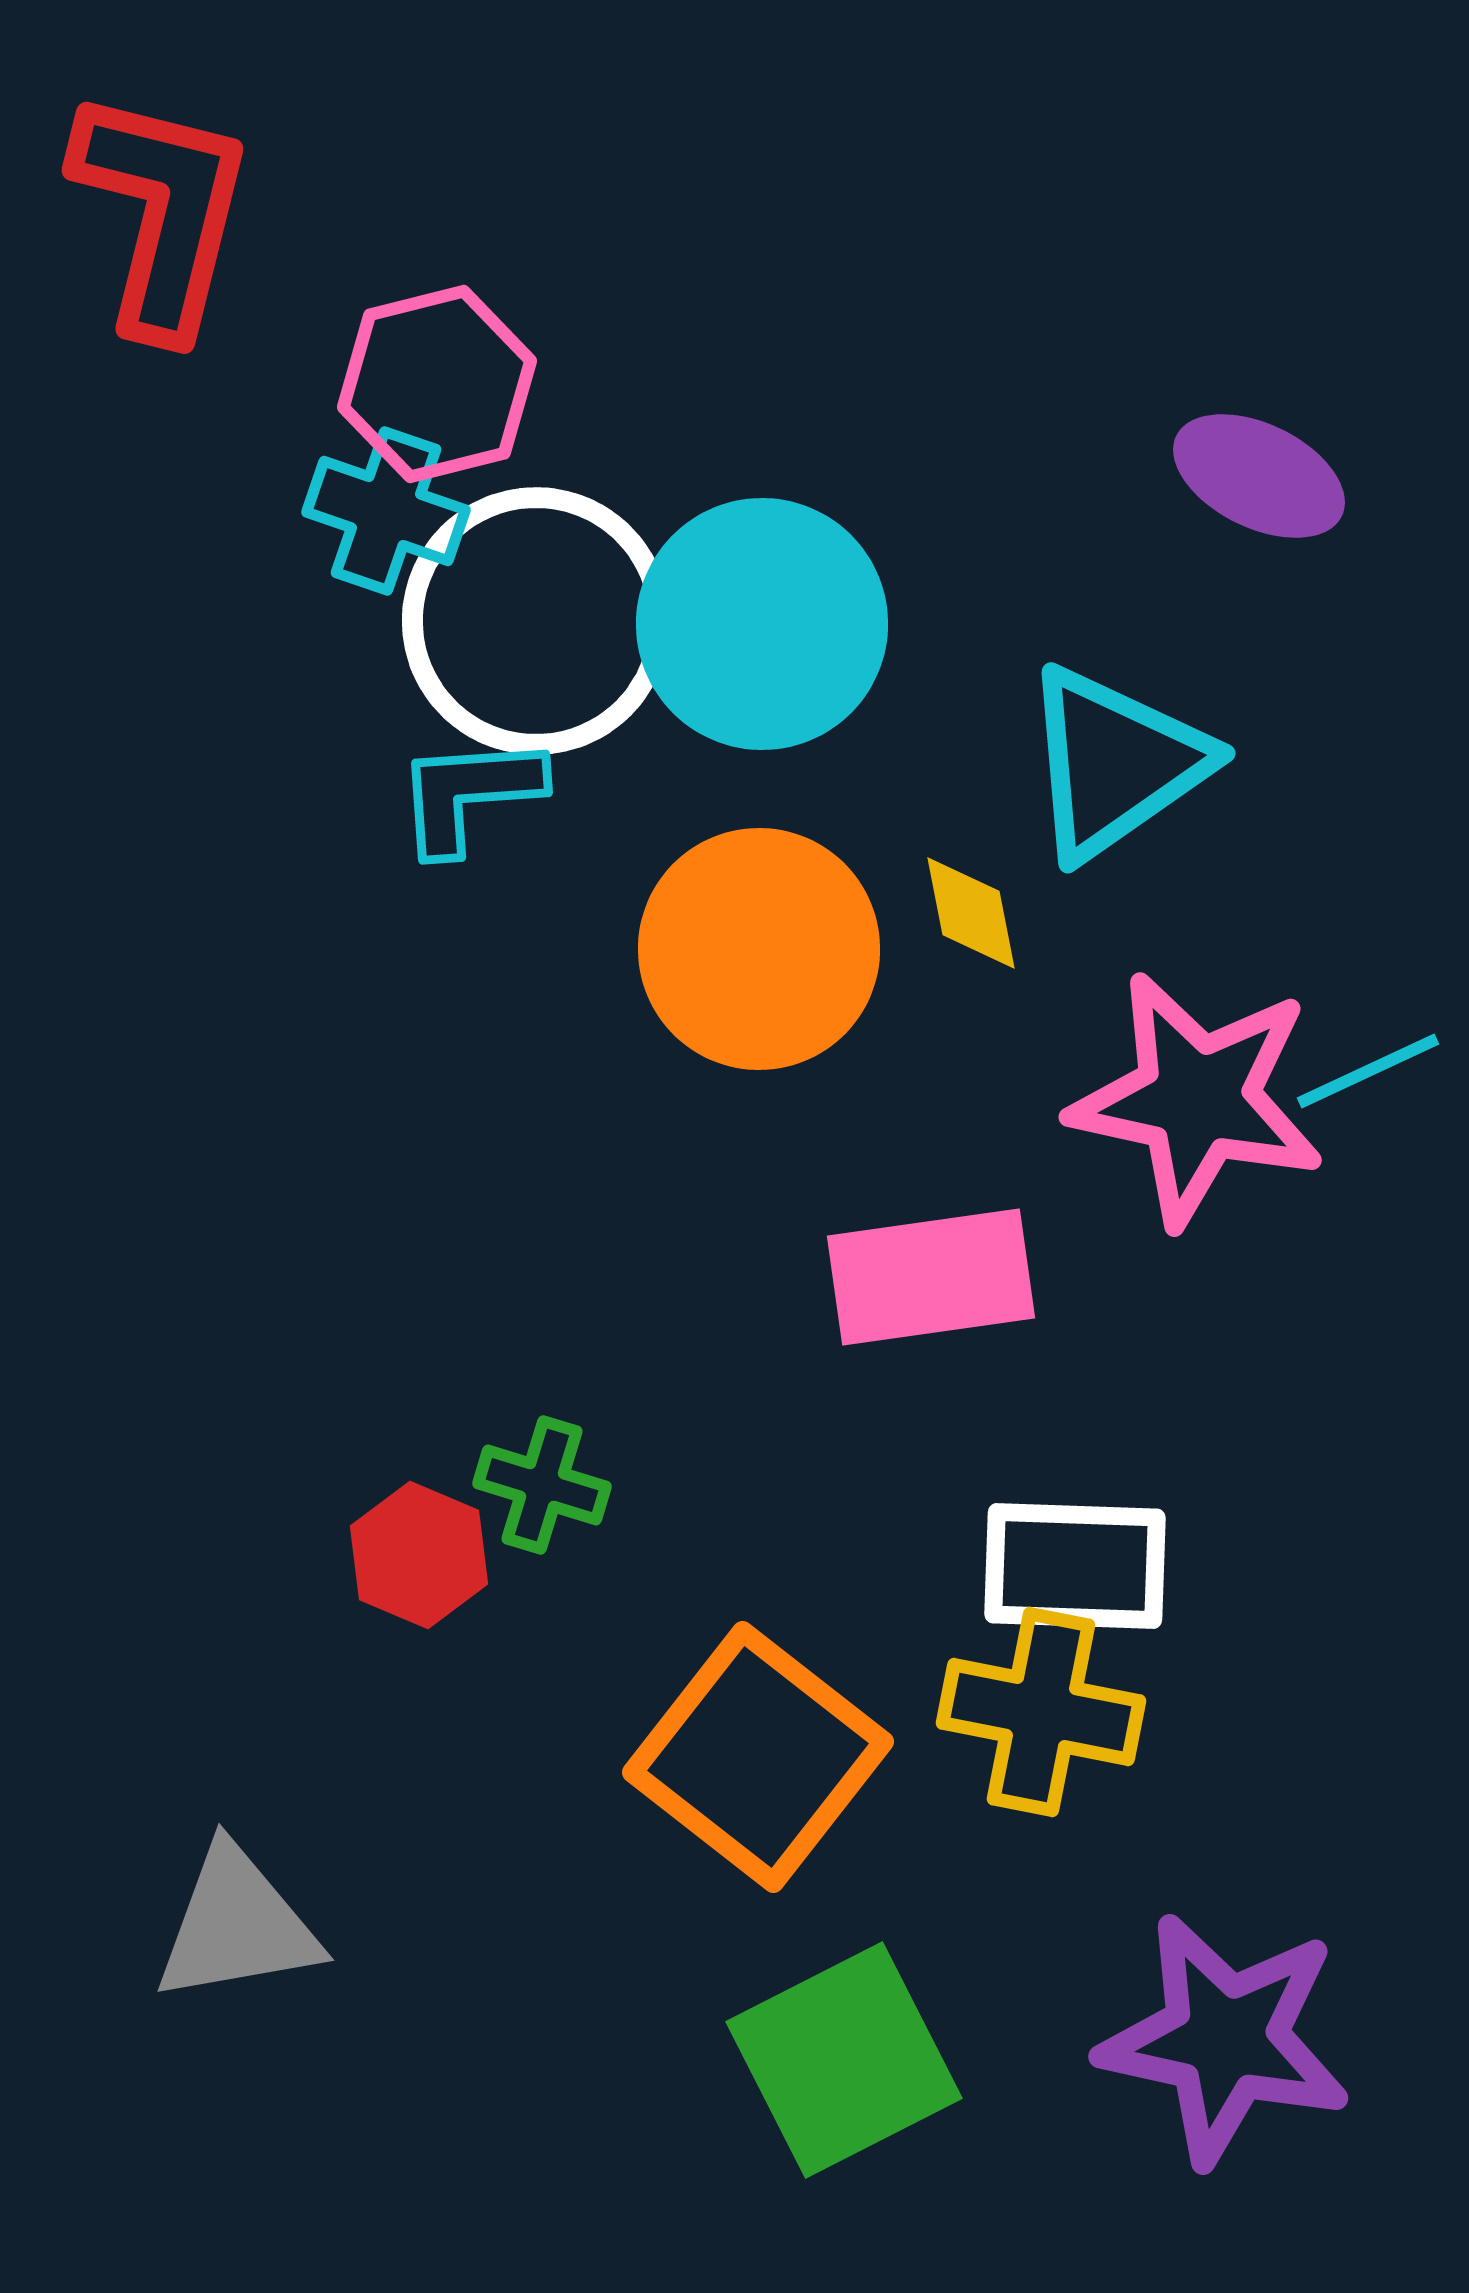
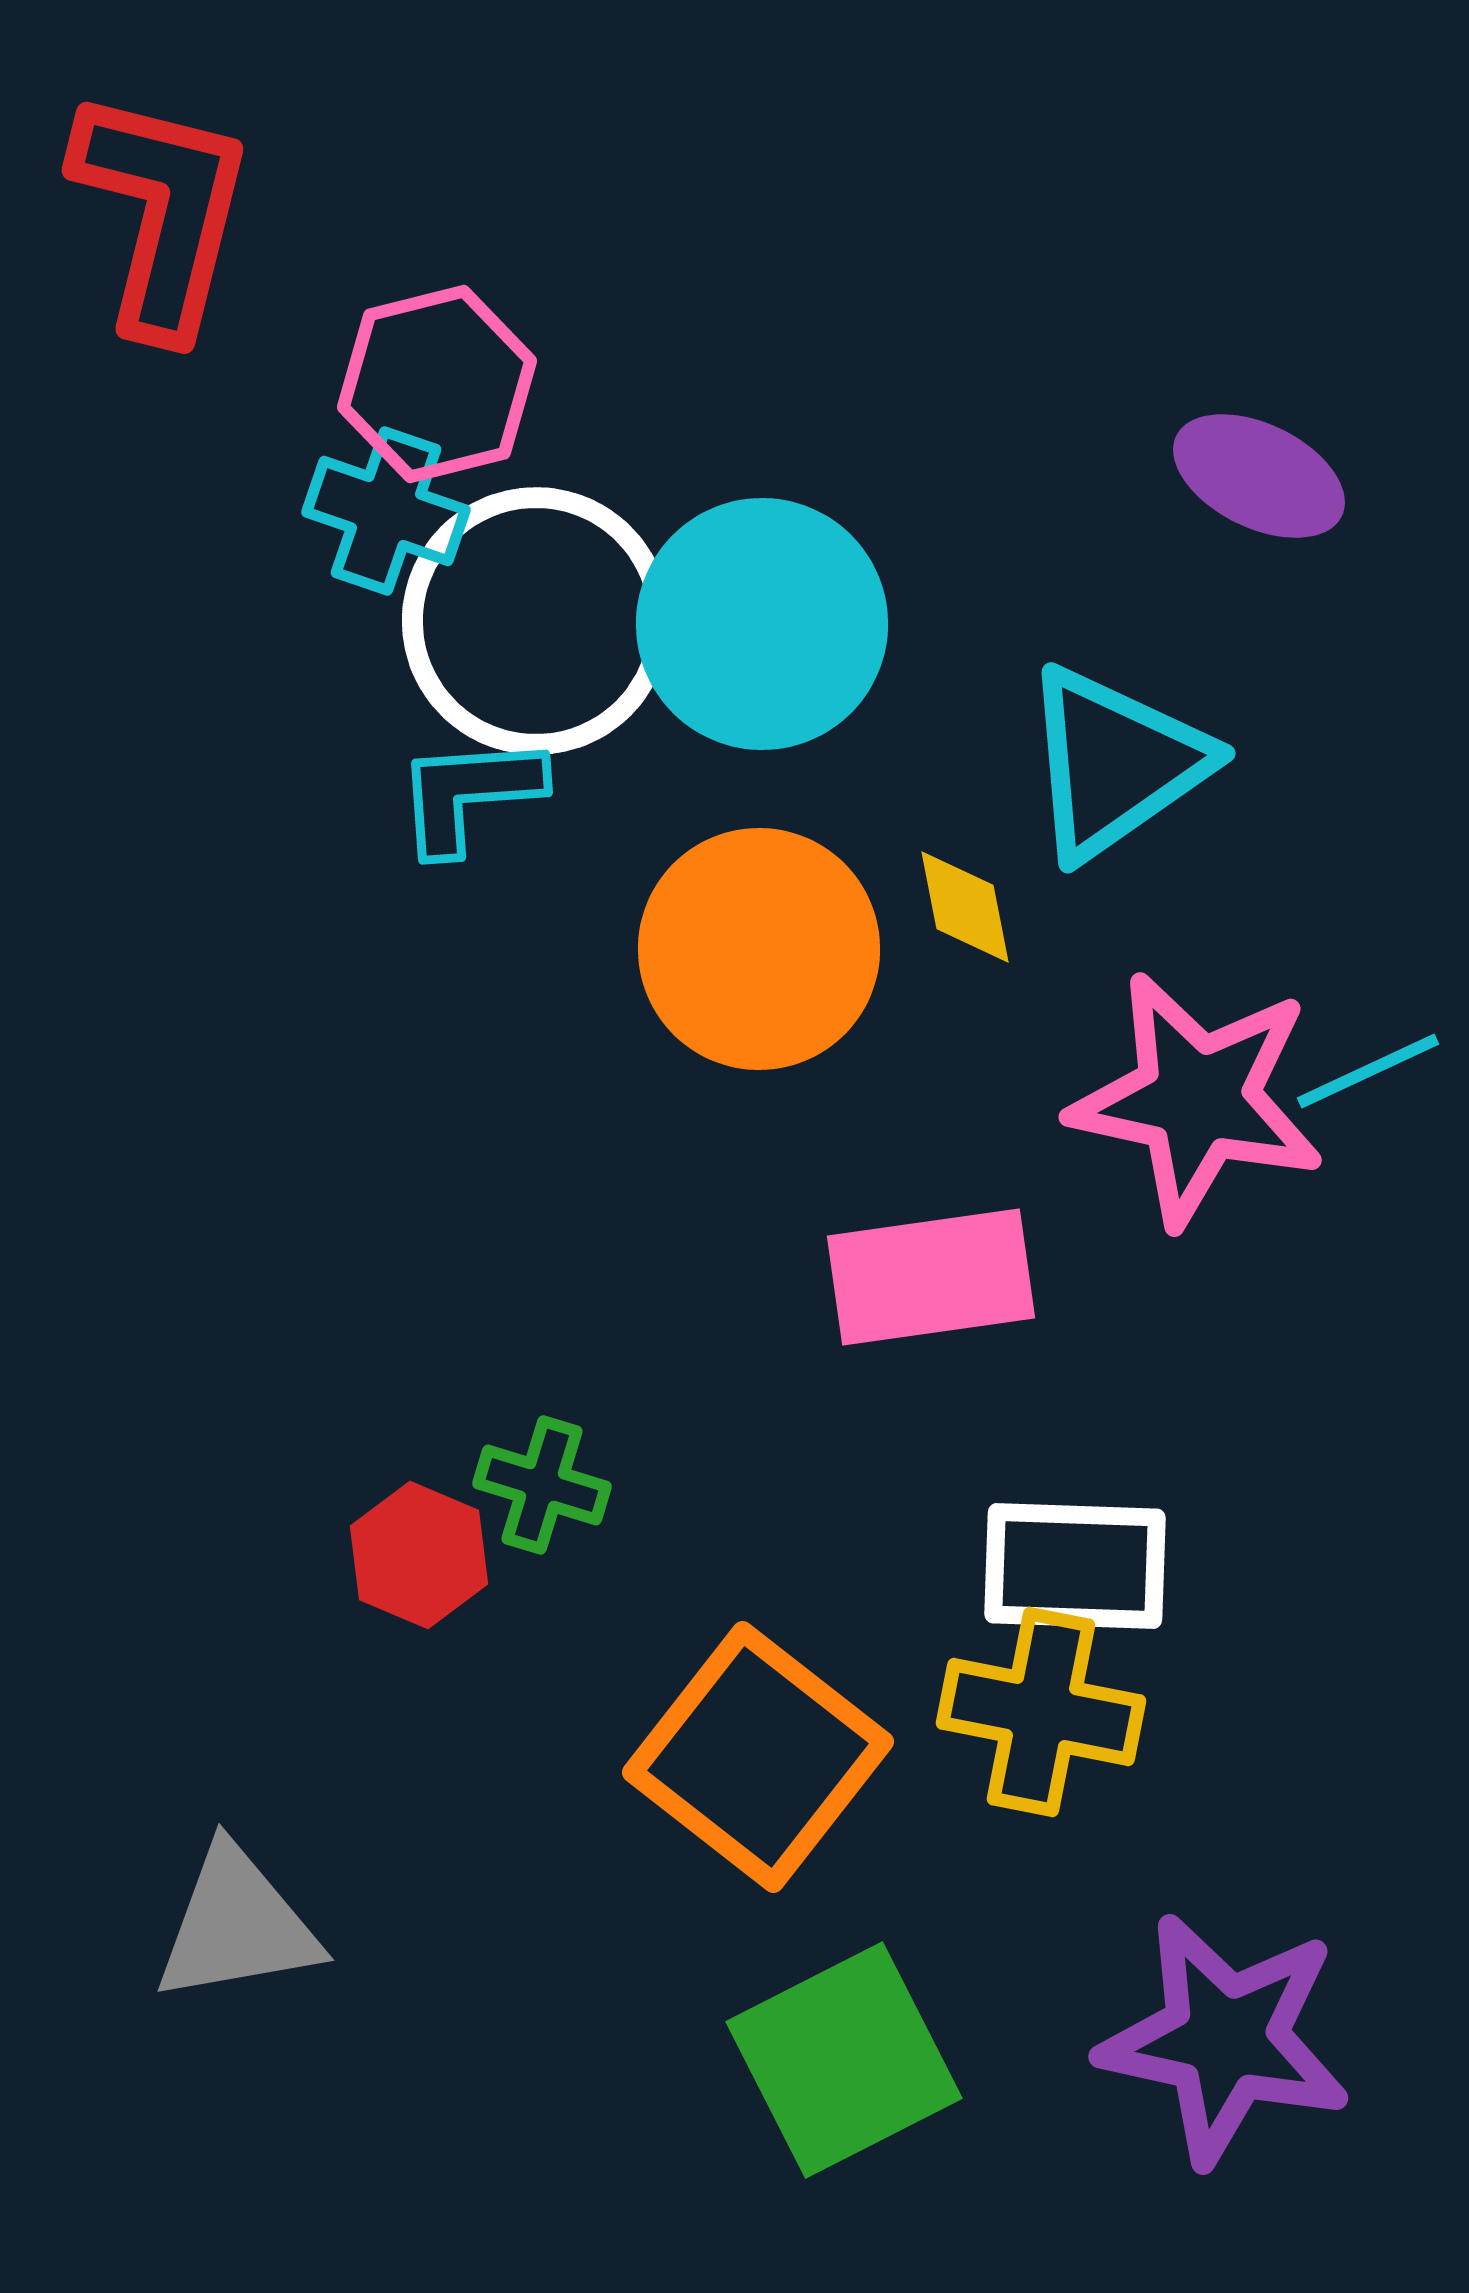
yellow diamond: moved 6 px left, 6 px up
